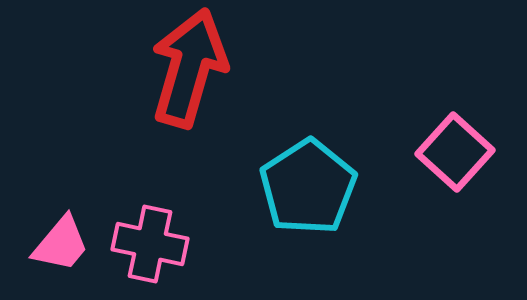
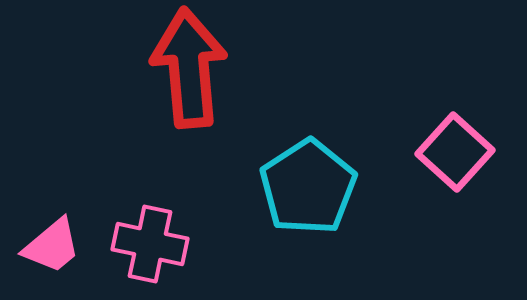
red arrow: rotated 21 degrees counterclockwise
pink trapezoid: moved 9 px left, 2 px down; rotated 10 degrees clockwise
